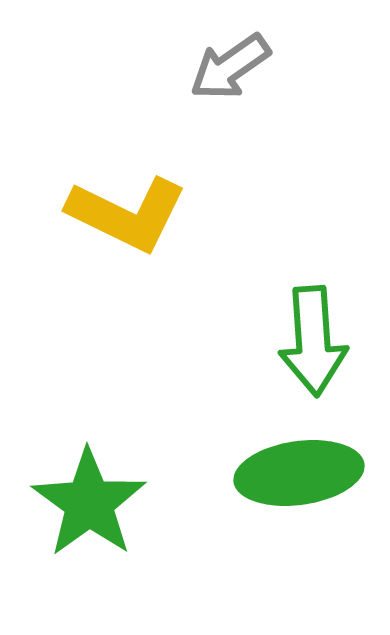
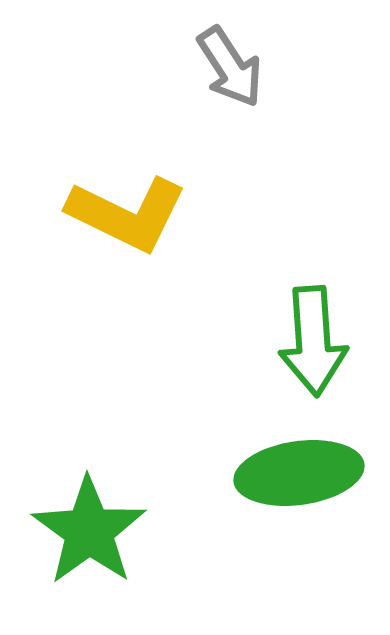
gray arrow: rotated 88 degrees counterclockwise
green star: moved 28 px down
